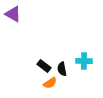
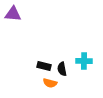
purple triangle: rotated 24 degrees counterclockwise
black rectangle: rotated 24 degrees counterclockwise
orange semicircle: rotated 48 degrees clockwise
